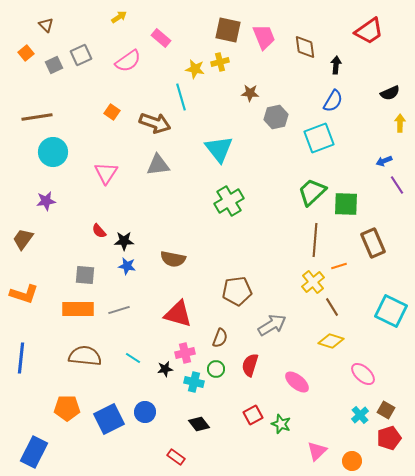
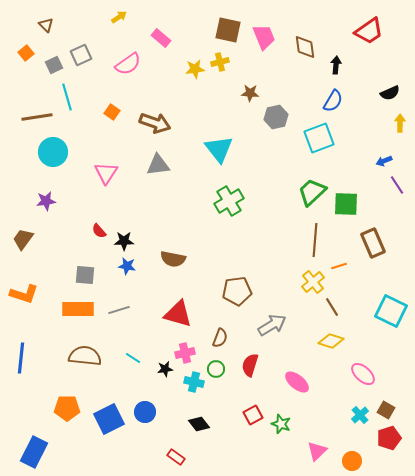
pink semicircle at (128, 61): moved 3 px down
yellow star at (195, 69): rotated 18 degrees counterclockwise
cyan line at (181, 97): moved 114 px left
